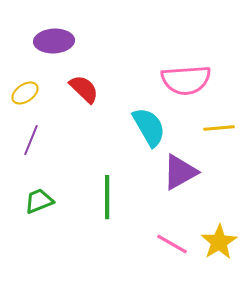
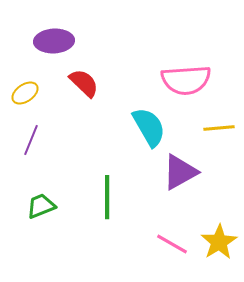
red semicircle: moved 6 px up
green trapezoid: moved 2 px right, 5 px down
